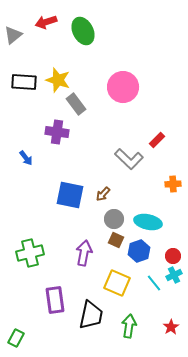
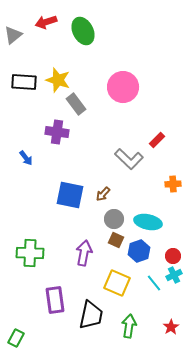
green cross: rotated 16 degrees clockwise
